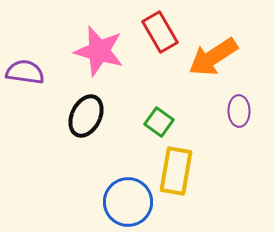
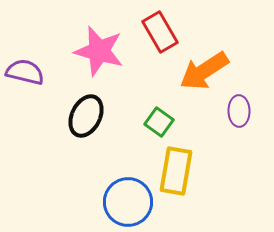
orange arrow: moved 9 px left, 14 px down
purple semicircle: rotated 6 degrees clockwise
